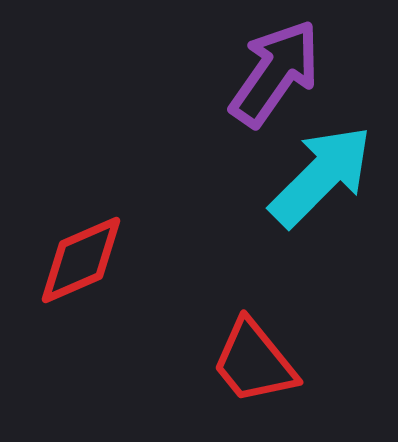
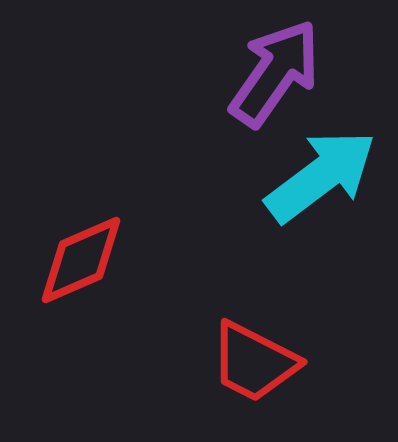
cyan arrow: rotated 8 degrees clockwise
red trapezoid: rotated 24 degrees counterclockwise
